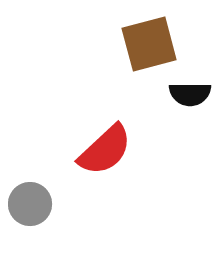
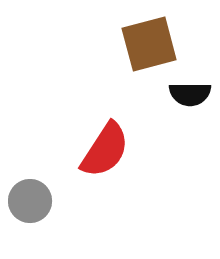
red semicircle: rotated 14 degrees counterclockwise
gray circle: moved 3 px up
